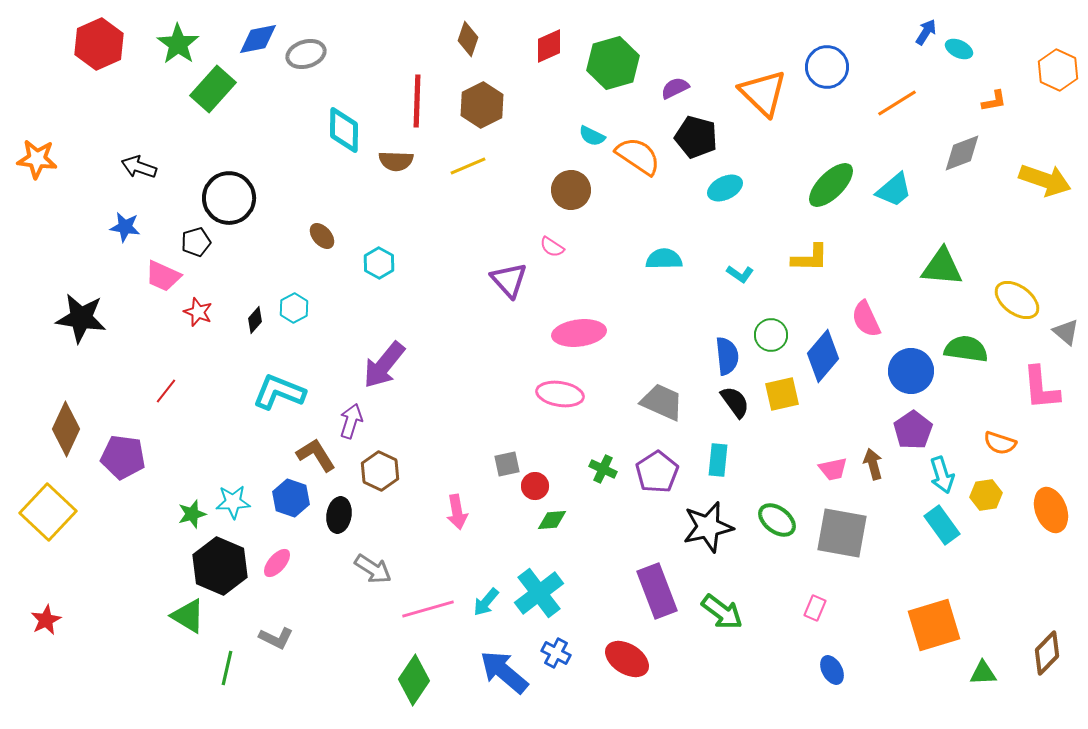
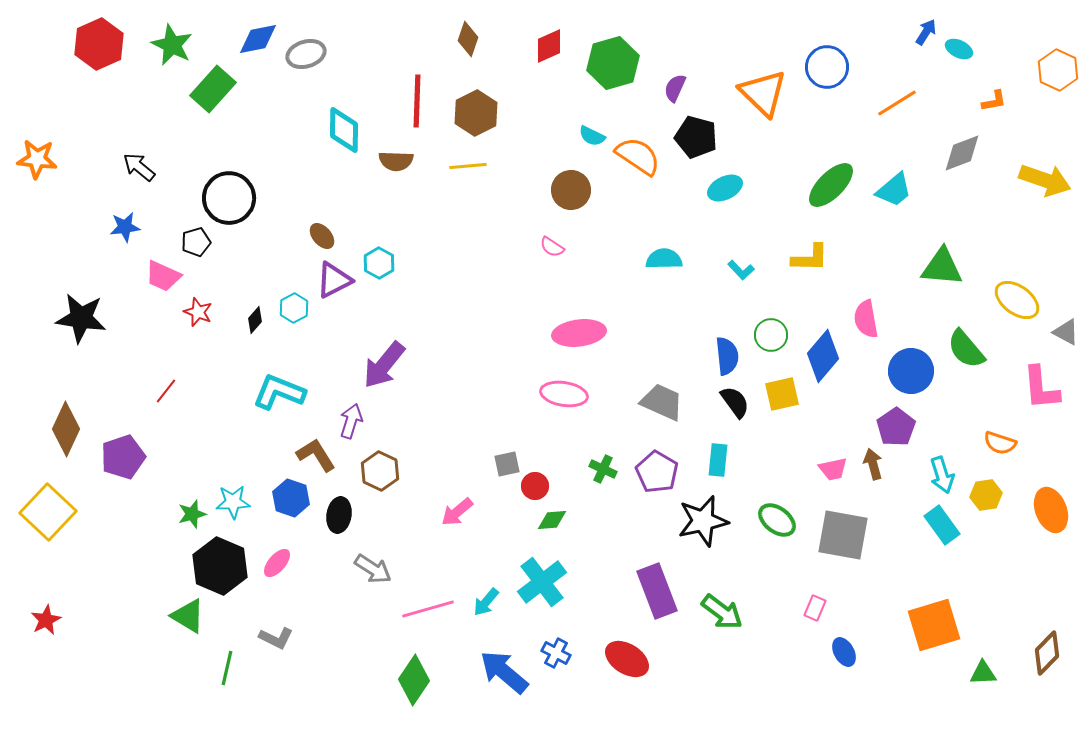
green star at (178, 44): moved 6 px left, 1 px down; rotated 9 degrees counterclockwise
purple semicircle at (675, 88): rotated 40 degrees counterclockwise
brown hexagon at (482, 105): moved 6 px left, 8 px down
yellow line at (468, 166): rotated 18 degrees clockwise
black arrow at (139, 167): rotated 20 degrees clockwise
blue star at (125, 227): rotated 16 degrees counterclockwise
cyan L-shape at (740, 274): moved 1 px right, 4 px up; rotated 12 degrees clockwise
purple triangle at (509, 280): moved 175 px left; rotated 45 degrees clockwise
pink semicircle at (866, 319): rotated 15 degrees clockwise
gray triangle at (1066, 332): rotated 12 degrees counterclockwise
green semicircle at (966, 349): rotated 138 degrees counterclockwise
pink ellipse at (560, 394): moved 4 px right
purple pentagon at (913, 430): moved 17 px left, 3 px up
purple pentagon at (123, 457): rotated 27 degrees counterclockwise
purple pentagon at (657, 472): rotated 9 degrees counterclockwise
pink arrow at (457, 512): rotated 60 degrees clockwise
black star at (708, 527): moved 5 px left, 6 px up
gray square at (842, 533): moved 1 px right, 2 px down
cyan cross at (539, 593): moved 3 px right, 11 px up
blue ellipse at (832, 670): moved 12 px right, 18 px up
